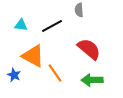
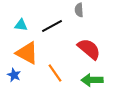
orange triangle: moved 6 px left, 3 px up
